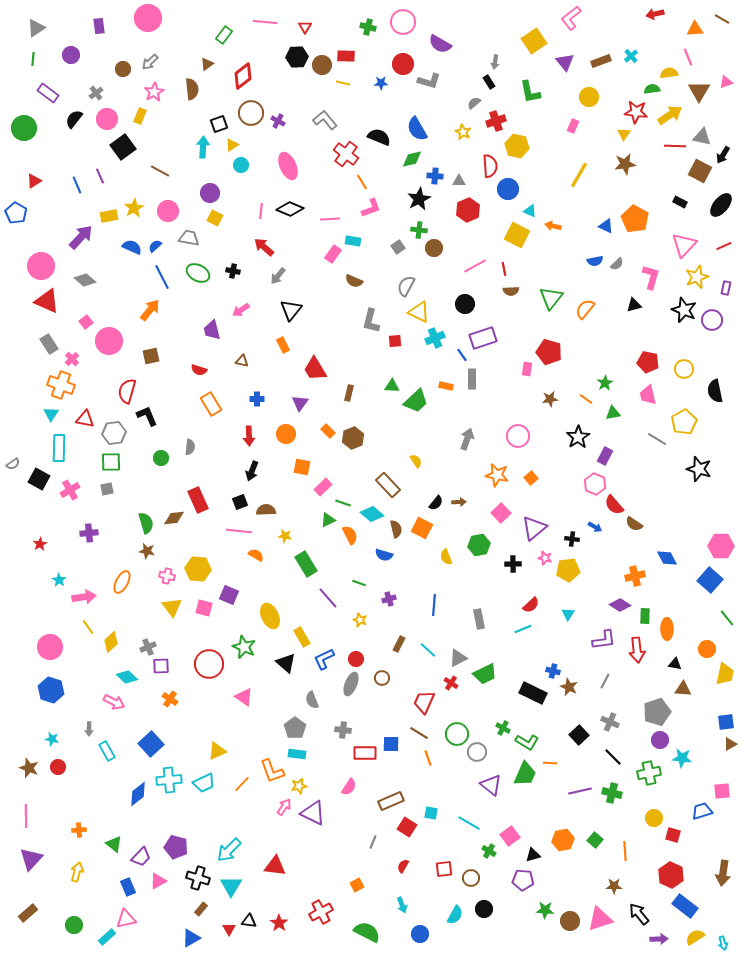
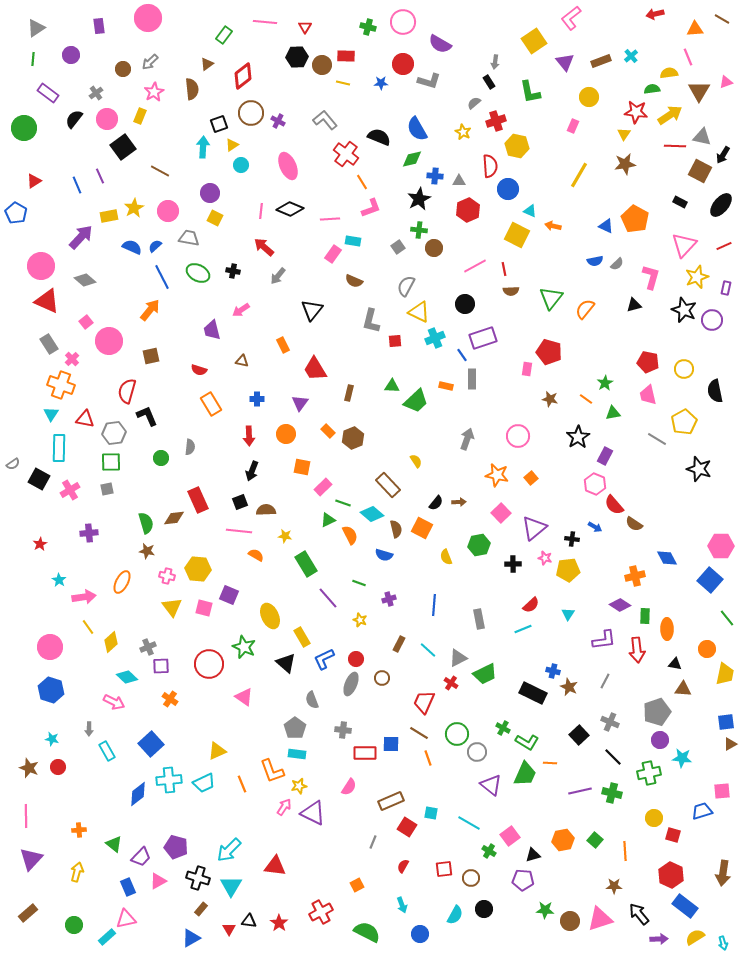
black triangle at (291, 310): moved 21 px right
brown star at (550, 399): rotated 21 degrees clockwise
orange line at (242, 784): rotated 66 degrees counterclockwise
